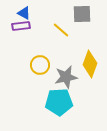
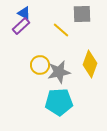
purple rectangle: rotated 36 degrees counterclockwise
gray star: moved 7 px left, 5 px up
